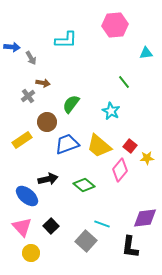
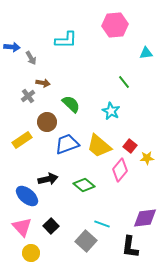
green semicircle: rotated 96 degrees clockwise
